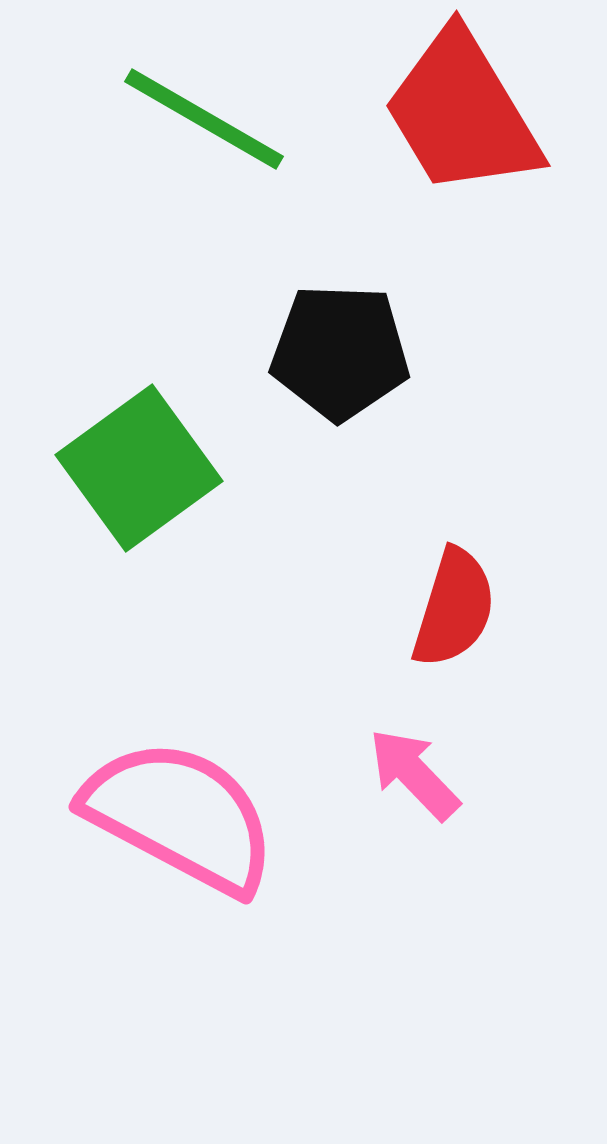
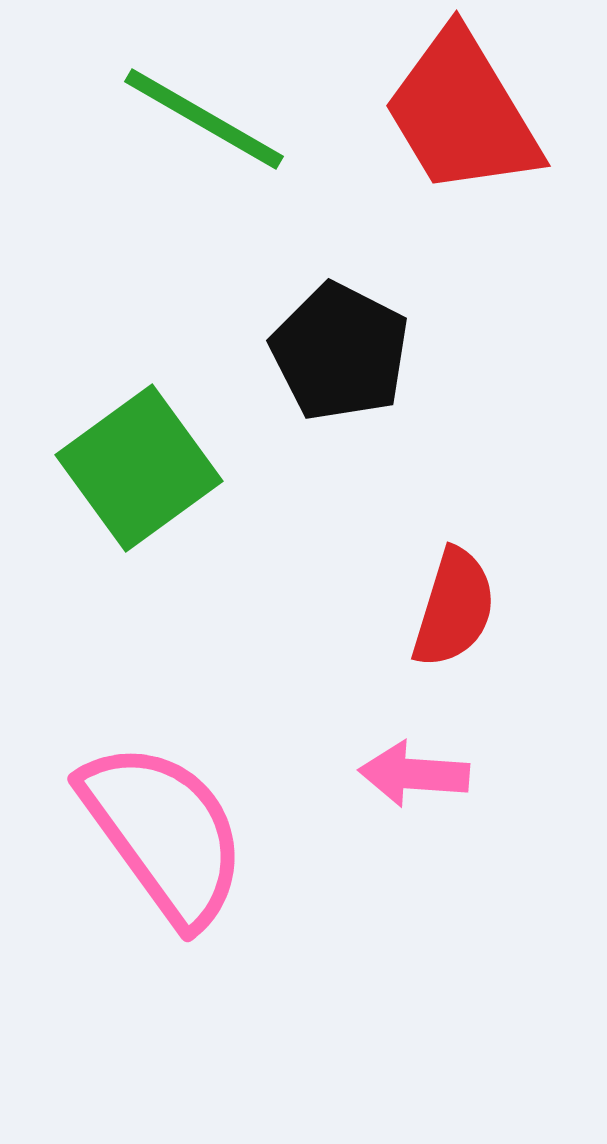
black pentagon: rotated 25 degrees clockwise
pink arrow: rotated 42 degrees counterclockwise
pink semicircle: moved 16 px left, 17 px down; rotated 26 degrees clockwise
